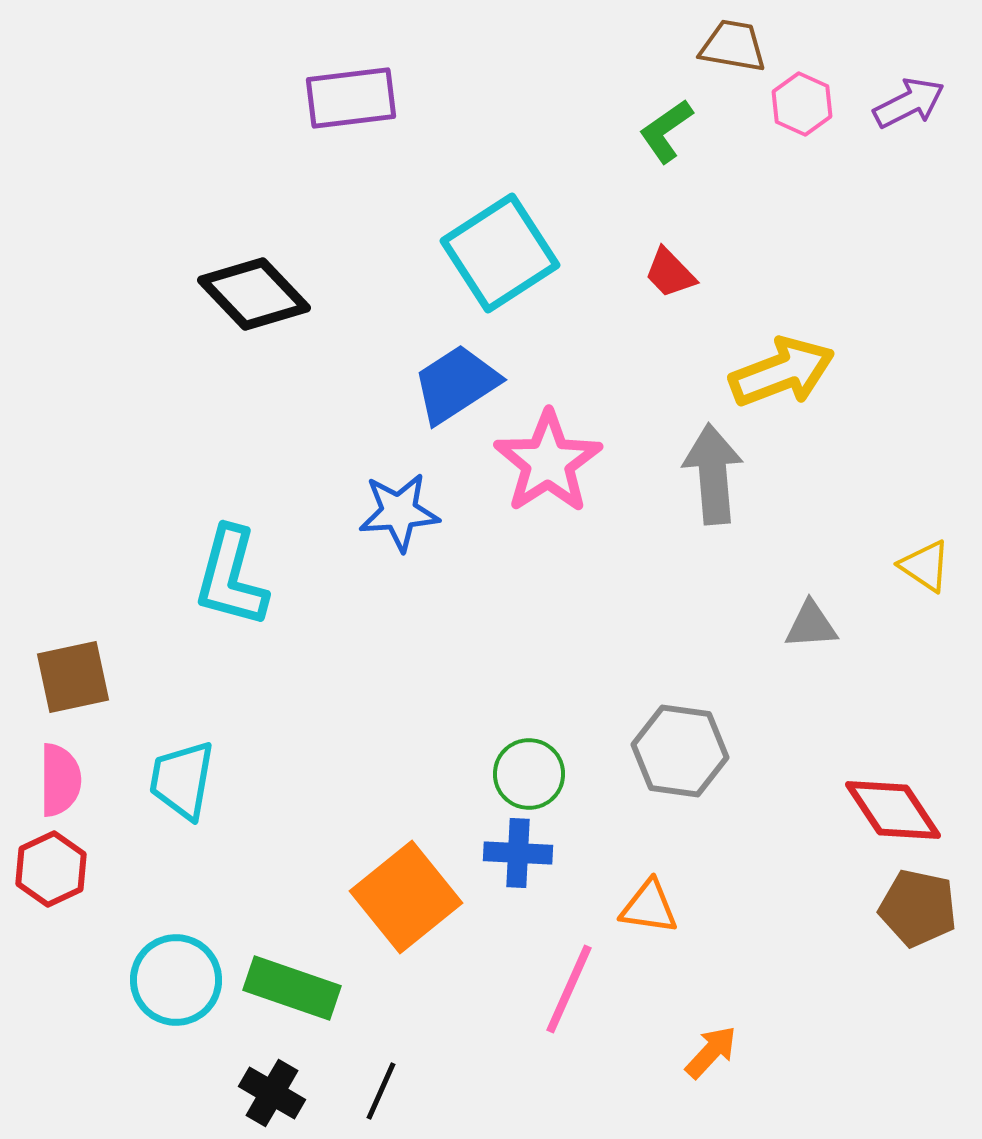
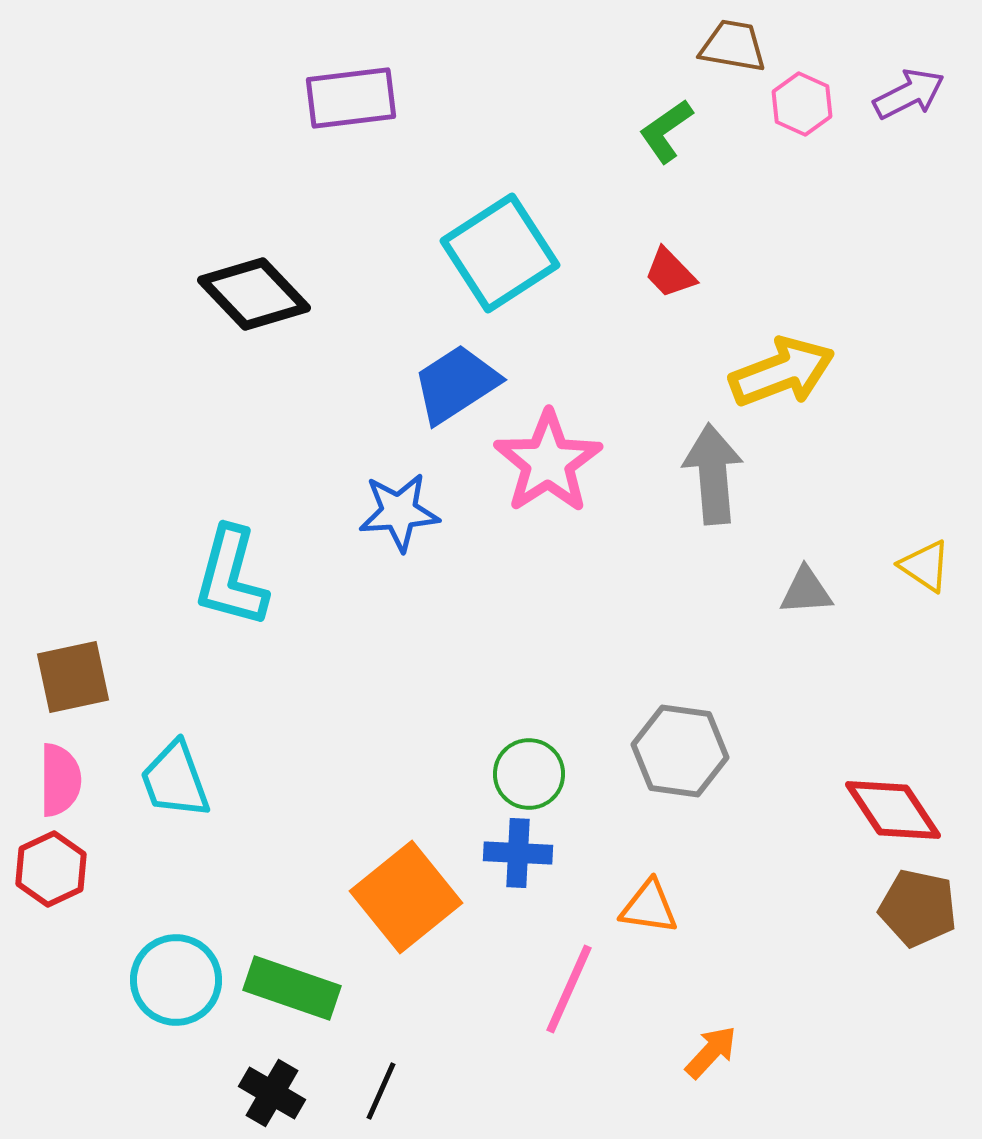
purple arrow: moved 9 px up
gray triangle: moved 5 px left, 34 px up
cyan trapezoid: moved 7 px left; rotated 30 degrees counterclockwise
